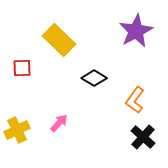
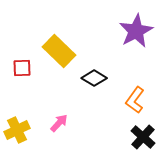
yellow rectangle: moved 11 px down
